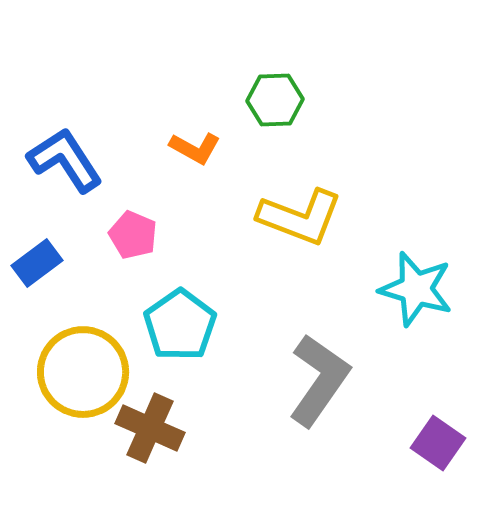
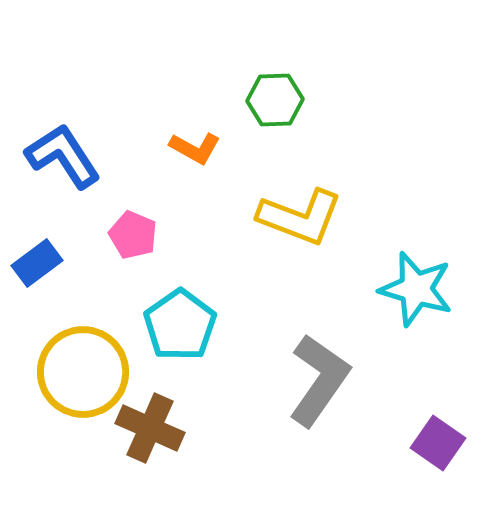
blue L-shape: moved 2 px left, 4 px up
